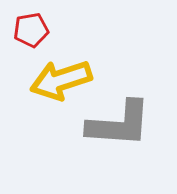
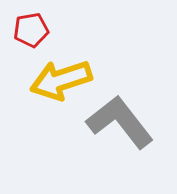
gray L-shape: moved 1 px right, 2 px up; rotated 132 degrees counterclockwise
